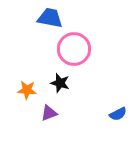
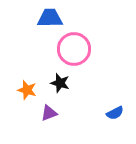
blue trapezoid: rotated 12 degrees counterclockwise
orange star: rotated 12 degrees clockwise
blue semicircle: moved 3 px left, 1 px up
